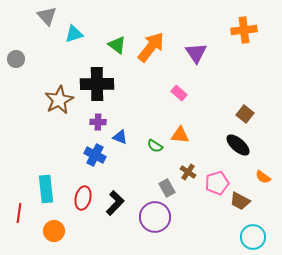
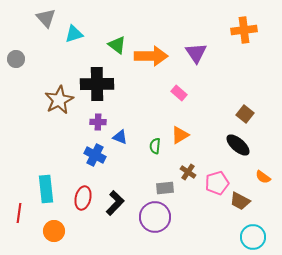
gray triangle: moved 1 px left, 2 px down
orange arrow: moved 9 px down; rotated 52 degrees clockwise
orange triangle: rotated 36 degrees counterclockwise
green semicircle: rotated 63 degrees clockwise
gray rectangle: moved 2 px left; rotated 66 degrees counterclockwise
